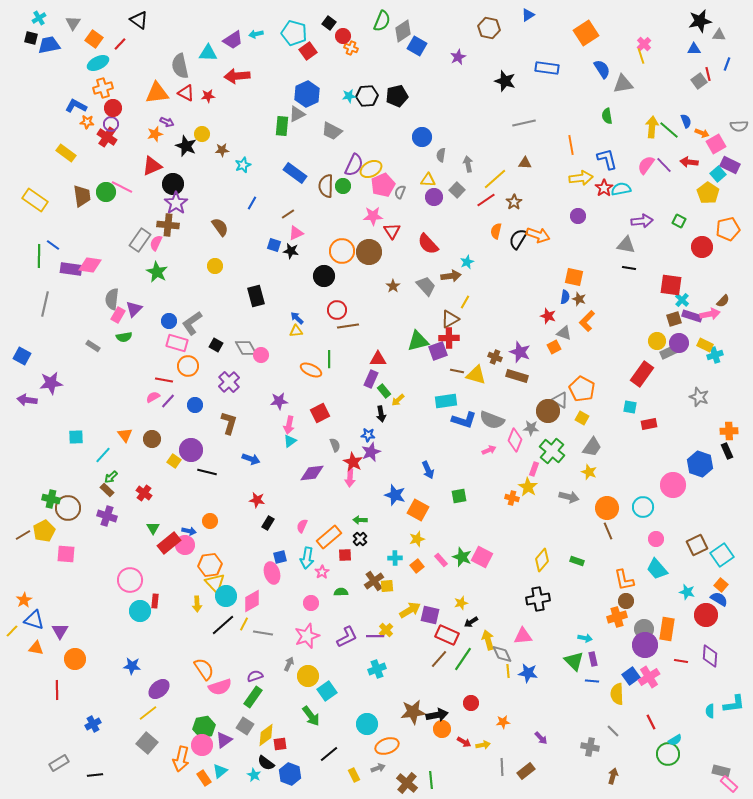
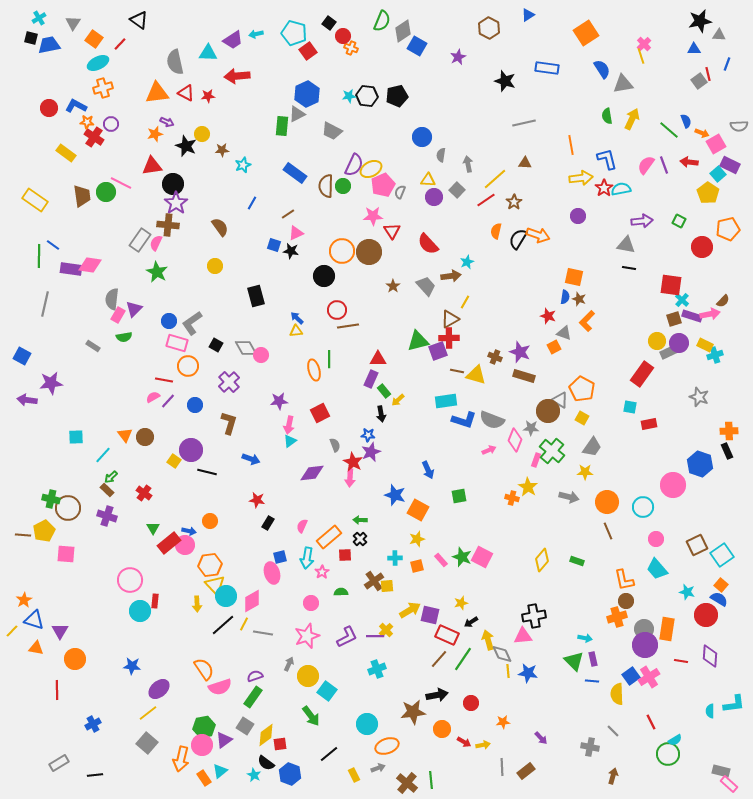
brown hexagon at (489, 28): rotated 15 degrees clockwise
gray semicircle at (180, 66): moved 5 px left, 4 px up
black hexagon at (367, 96): rotated 10 degrees clockwise
red circle at (113, 108): moved 64 px left
yellow arrow at (652, 127): moved 20 px left, 8 px up; rotated 20 degrees clockwise
red cross at (107, 137): moved 13 px left
purple line at (664, 165): rotated 24 degrees clockwise
red triangle at (152, 166): rotated 15 degrees clockwise
pink line at (122, 187): moved 1 px left, 4 px up
orange ellipse at (311, 370): moved 3 px right; rotated 50 degrees clockwise
brown rectangle at (517, 376): moved 7 px right
brown circle at (152, 439): moved 7 px left, 2 px up
pink rectangle at (534, 469): moved 2 px right, 9 px up
yellow star at (589, 472): moved 4 px left; rotated 21 degrees counterclockwise
orange circle at (607, 508): moved 6 px up
brown line at (23, 535): rotated 35 degrees clockwise
orange square at (417, 566): rotated 24 degrees clockwise
yellow triangle at (215, 583): moved 2 px down
black cross at (538, 599): moved 4 px left, 17 px down
cyan square at (327, 691): rotated 18 degrees counterclockwise
black arrow at (437, 715): moved 20 px up
